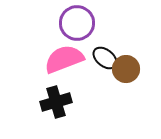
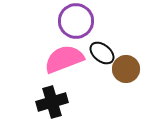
purple circle: moved 1 px left, 2 px up
black ellipse: moved 3 px left, 5 px up
black cross: moved 4 px left
